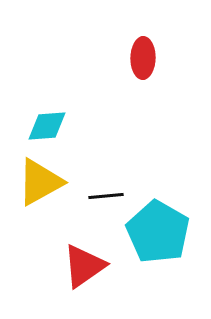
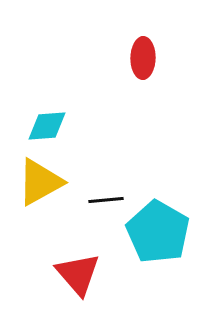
black line: moved 4 px down
red triangle: moved 6 px left, 8 px down; rotated 36 degrees counterclockwise
